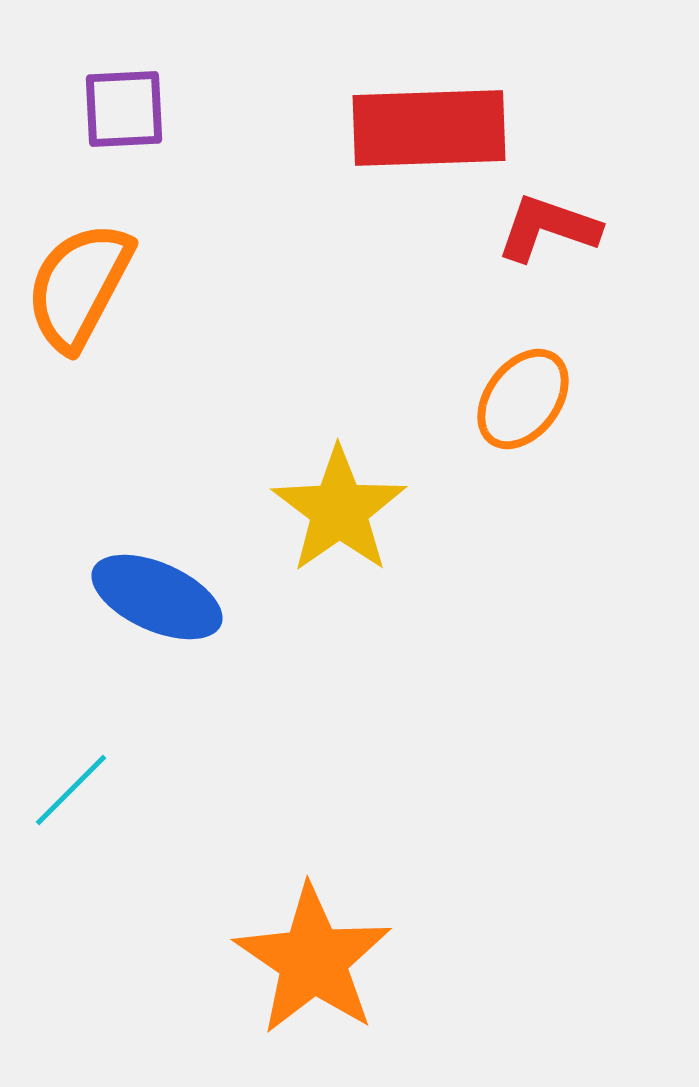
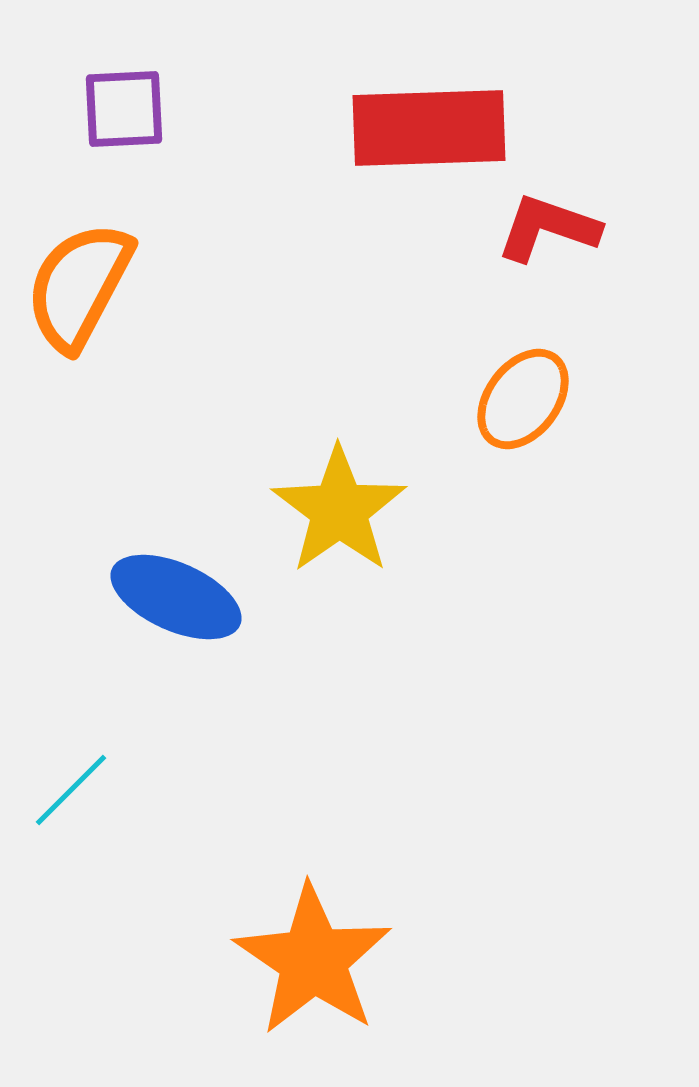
blue ellipse: moved 19 px right
